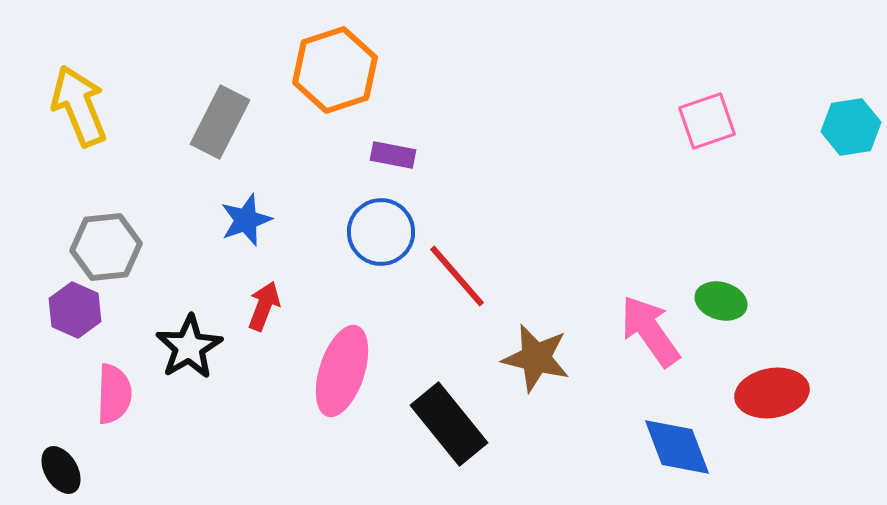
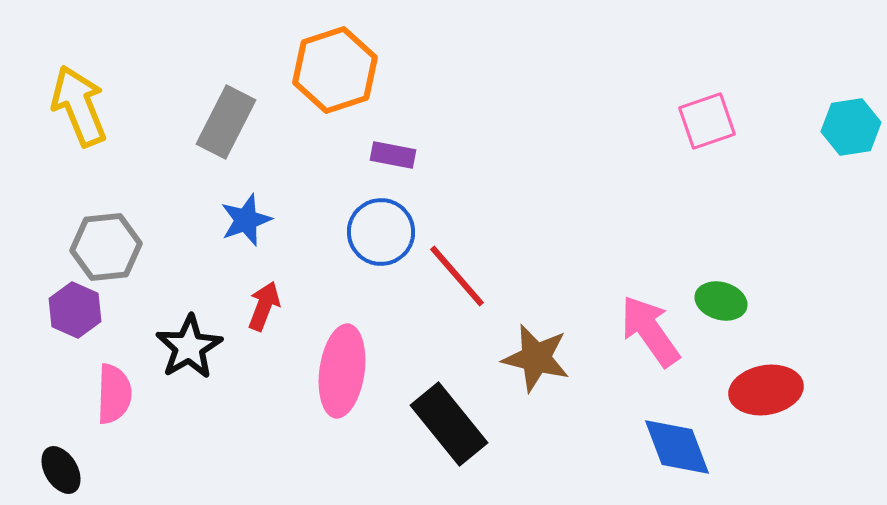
gray rectangle: moved 6 px right
pink ellipse: rotated 10 degrees counterclockwise
red ellipse: moved 6 px left, 3 px up
